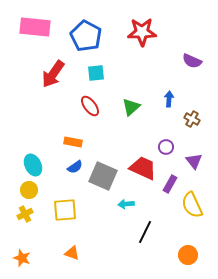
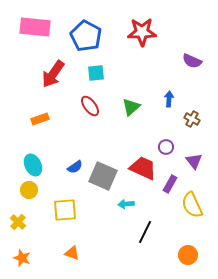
orange rectangle: moved 33 px left, 23 px up; rotated 30 degrees counterclockwise
yellow cross: moved 7 px left, 8 px down; rotated 21 degrees counterclockwise
